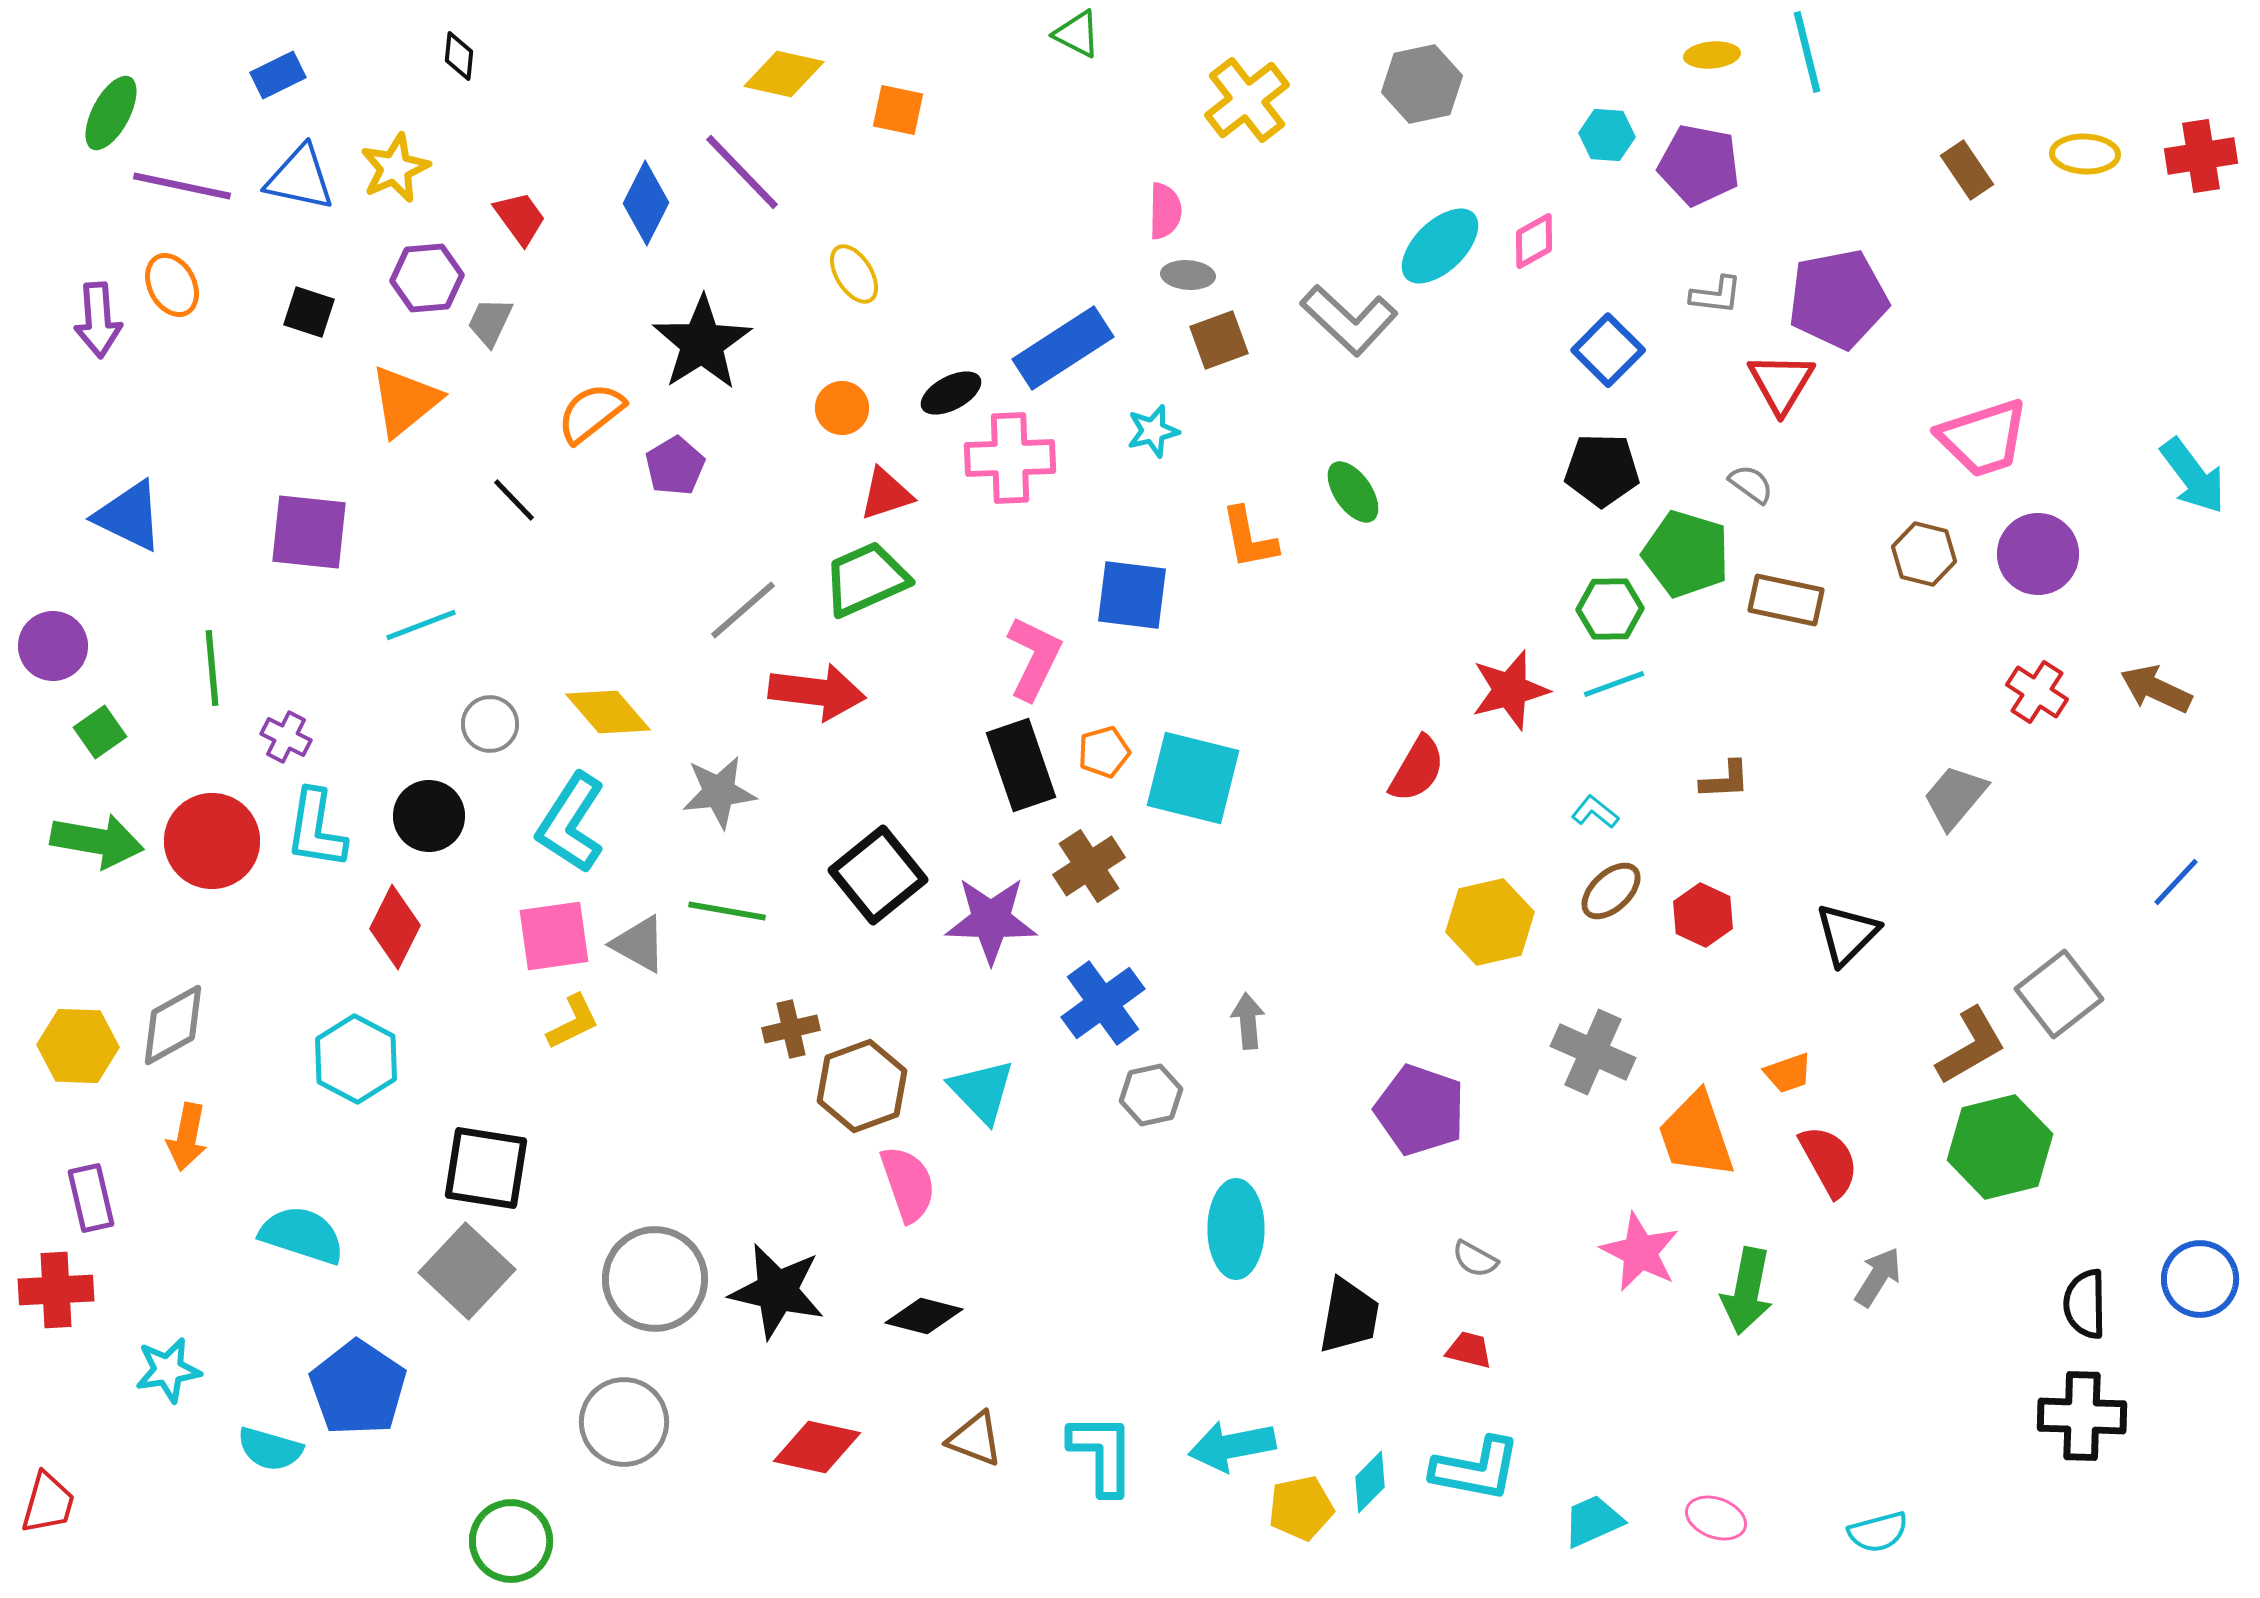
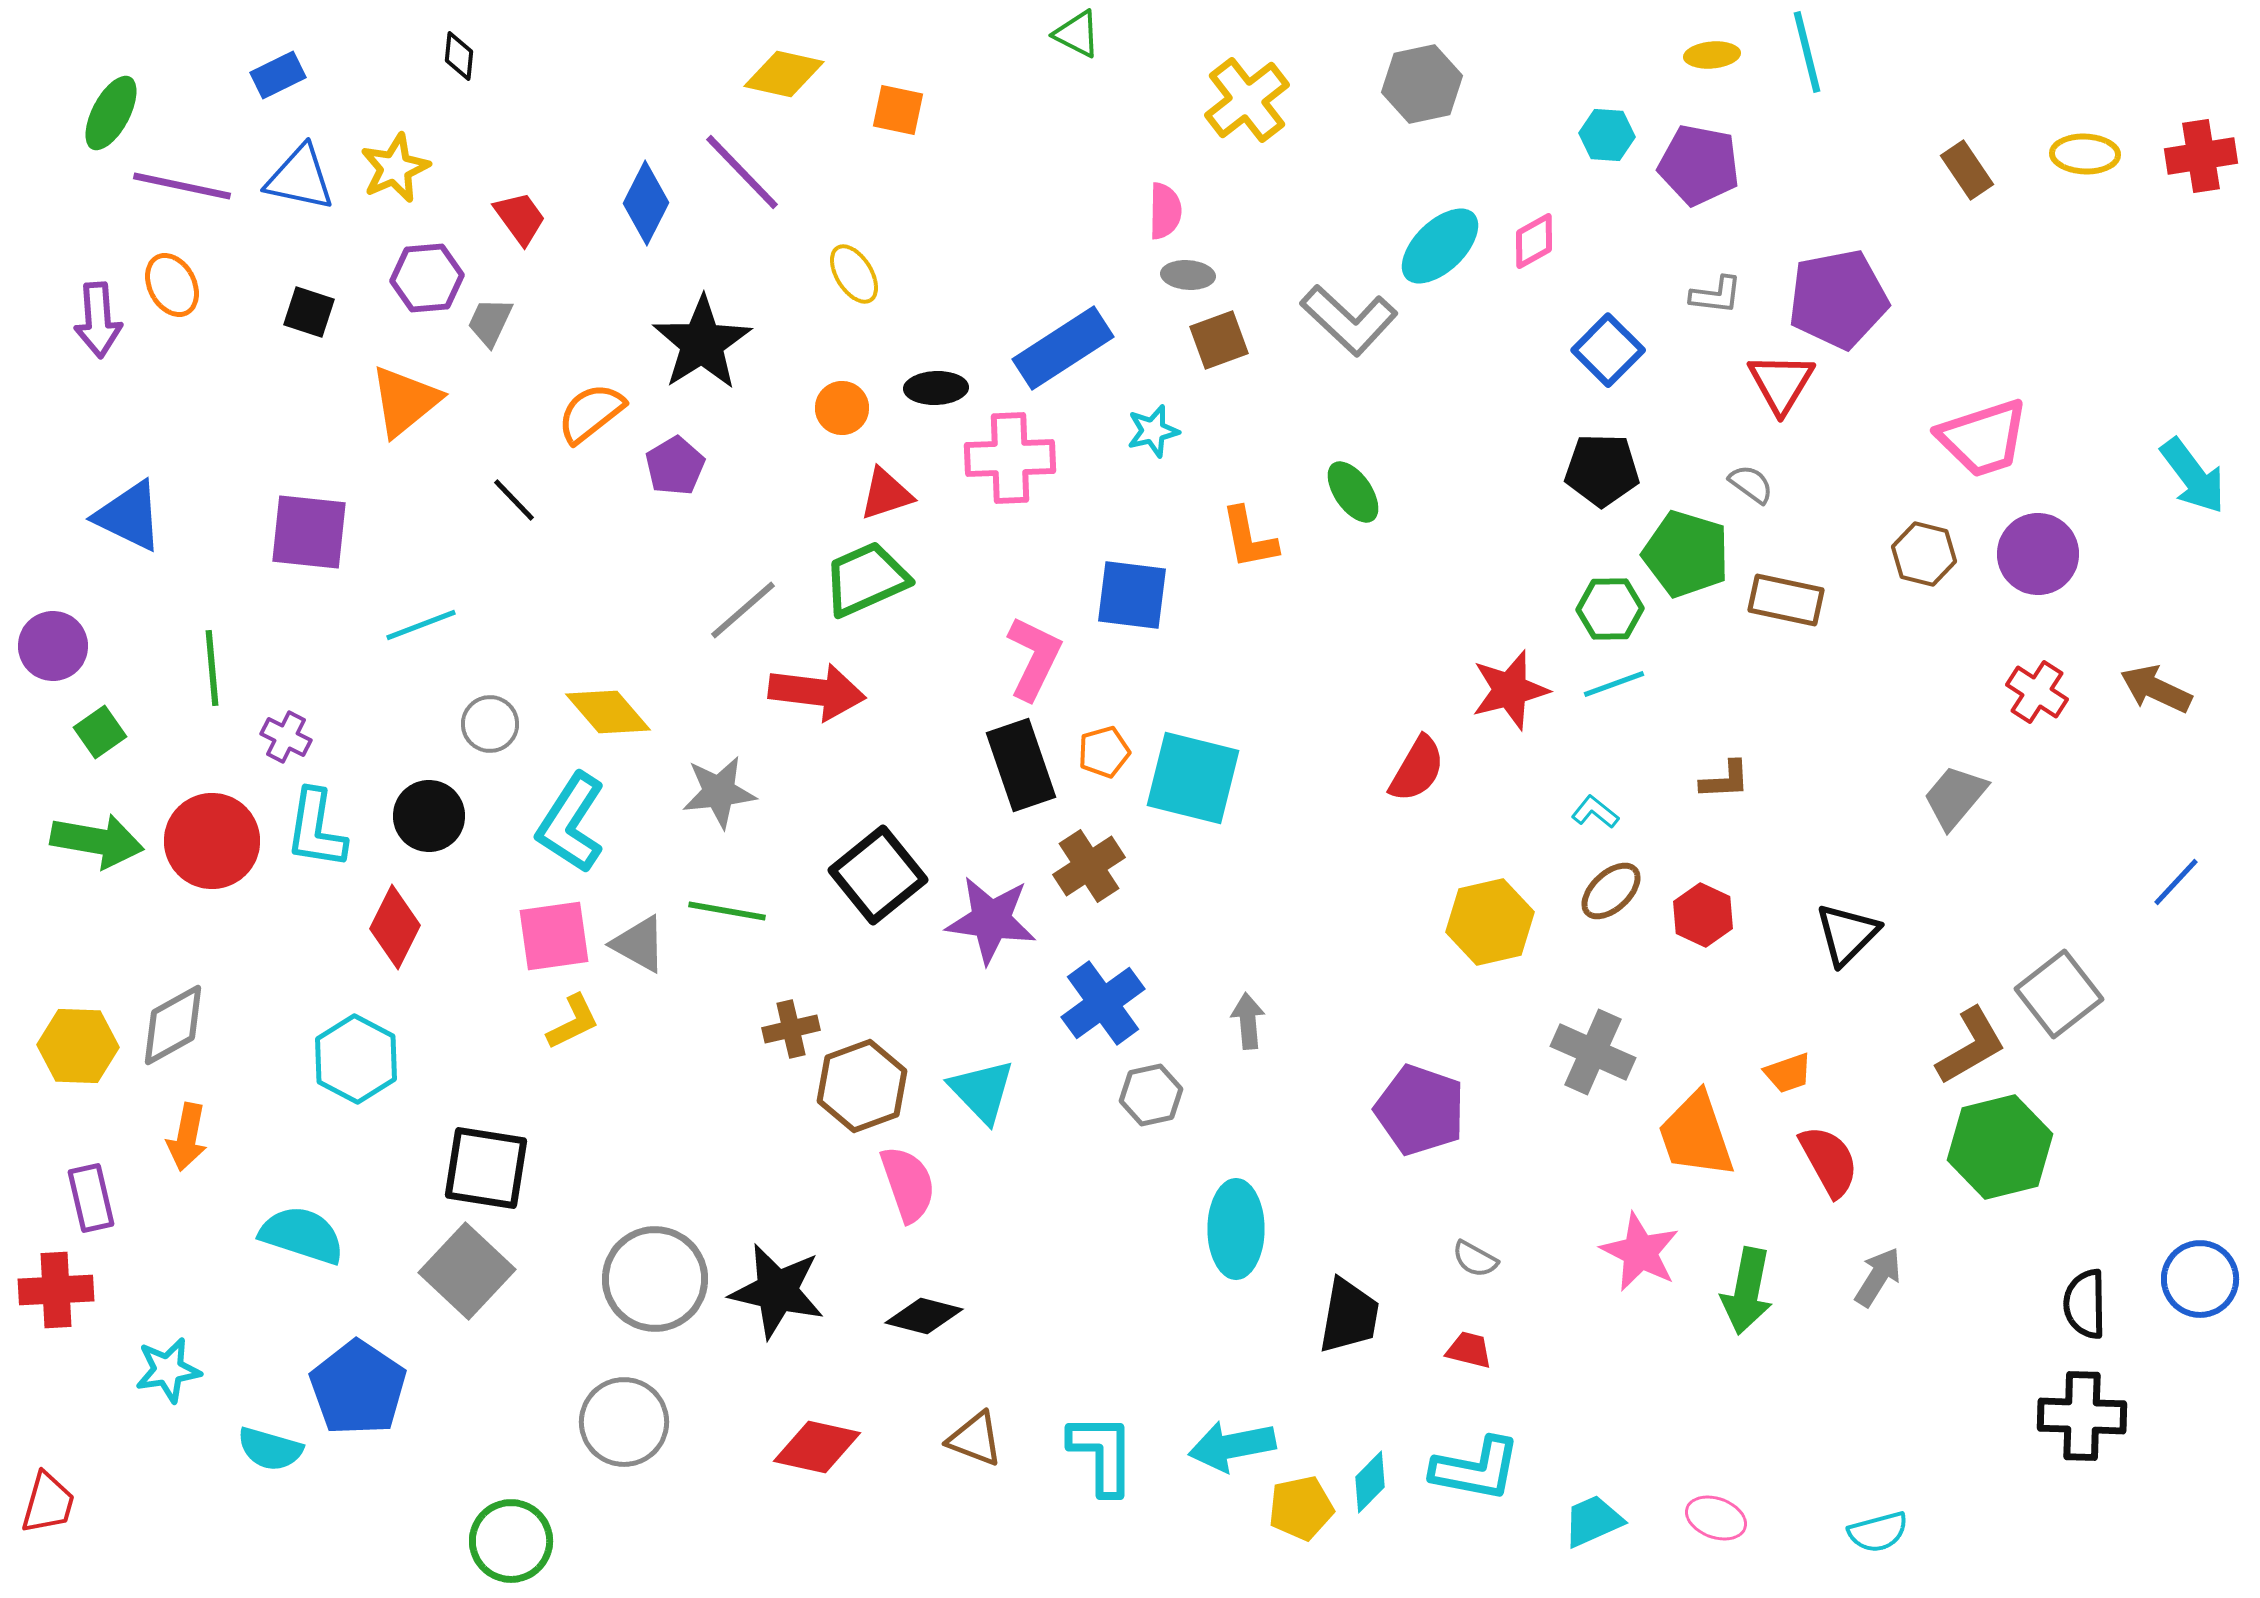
black ellipse at (951, 393): moved 15 px left, 5 px up; rotated 26 degrees clockwise
purple star at (991, 920): rotated 6 degrees clockwise
